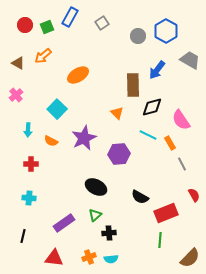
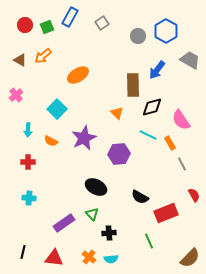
brown triangle: moved 2 px right, 3 px up
red cross: moved 3 px left, 2 px up
green triangle: moved 3 px left, 1 px up; rotated 32 degrees counterclockwise
black line: moved 16 px down
green line: moved 11 px left, 1 px down; rotated 28 degrees counterclockwise
orange cross: rotated 32 degrees counterclockwise
